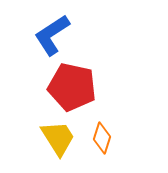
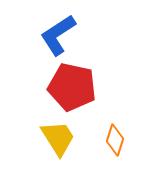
blue L-shape: moved 6 px right
orange diamond: moved 13 px right, 2 px down
